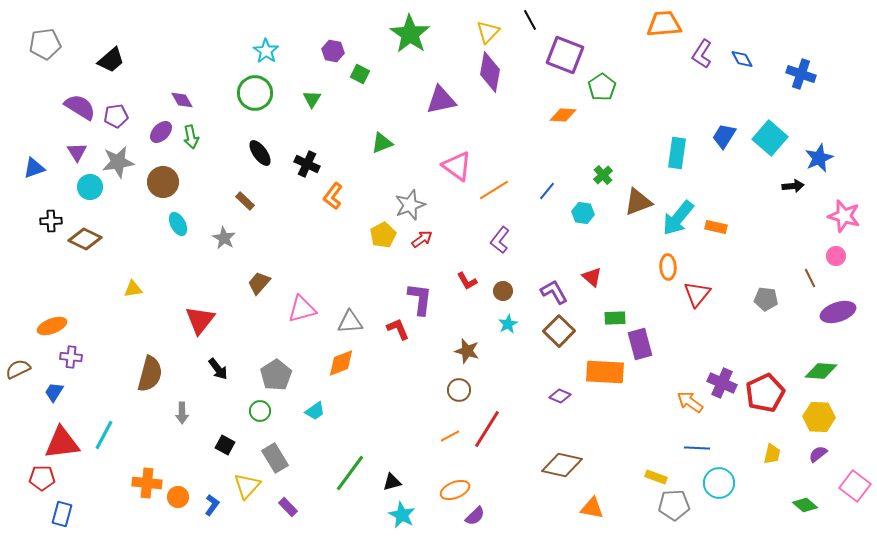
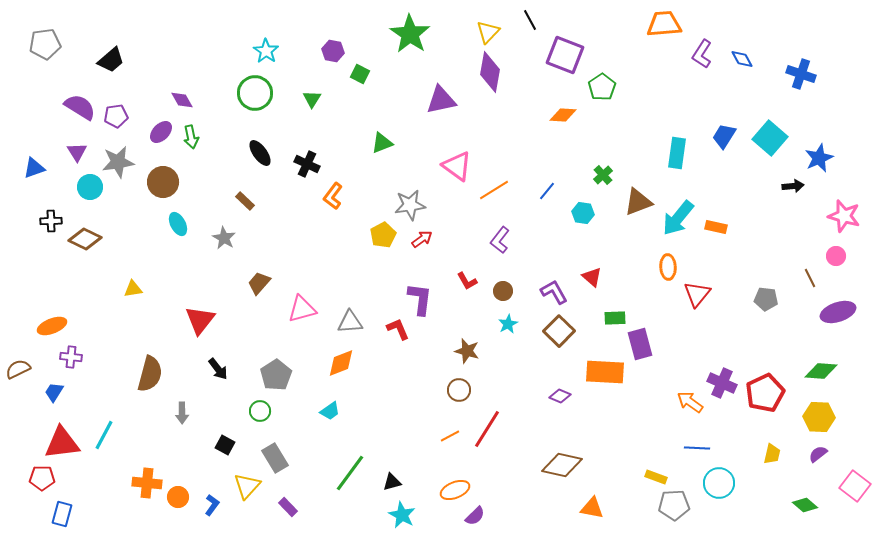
gray star at (410, 205): rotated 12 degrees clockwise
cyan trapezoid at (315, 411): moved 15 px right
